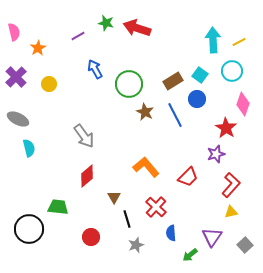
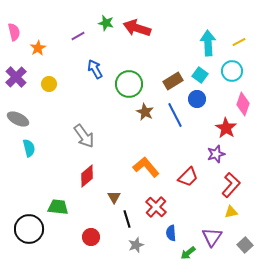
cyan arrow: moved 5 px left, 3 px down
green arrow: moved 2 px left, 2 px up
